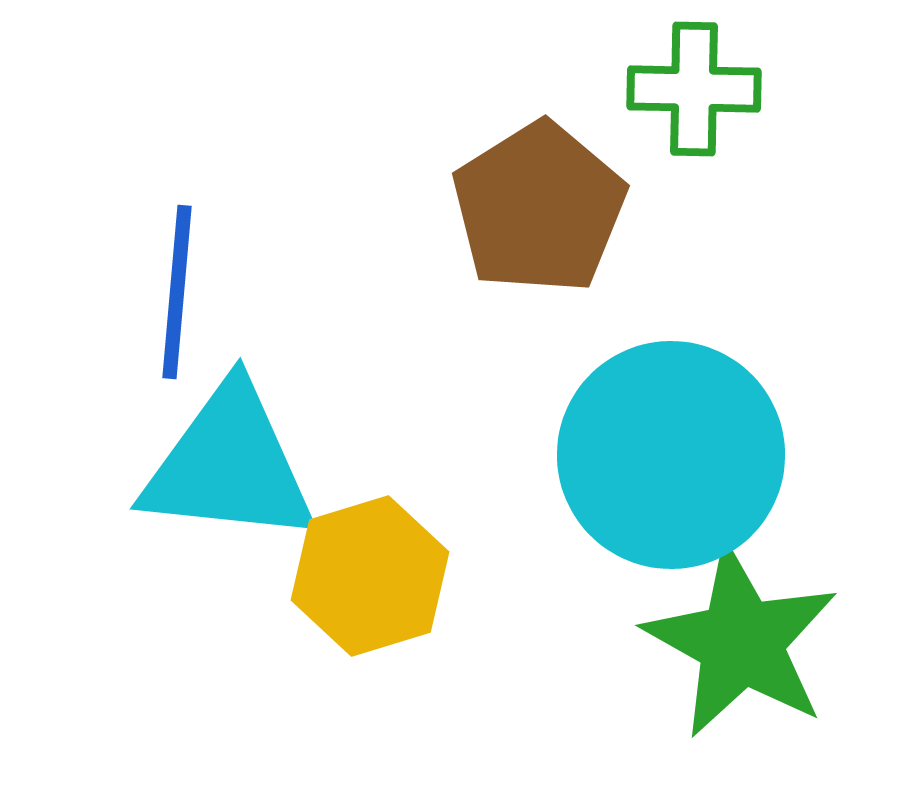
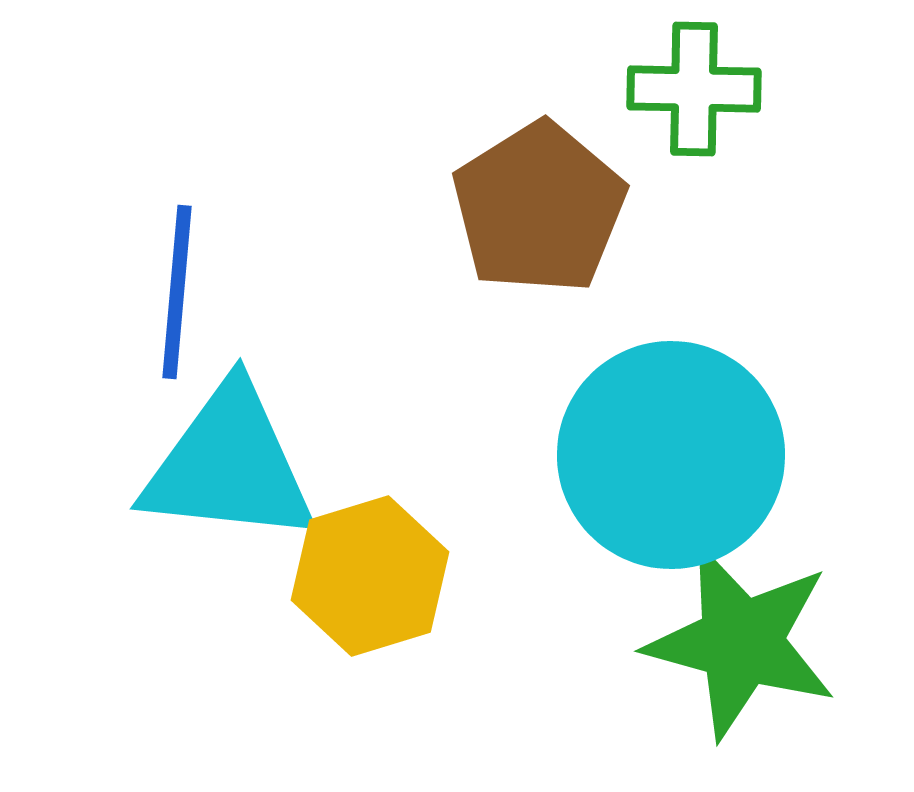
green star: rotated 14 degrees counterclockwise
